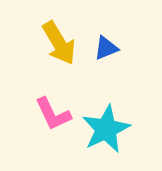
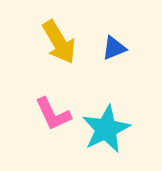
yellow arrow: moved 1 px up
blue triangle: moved 8 px right
